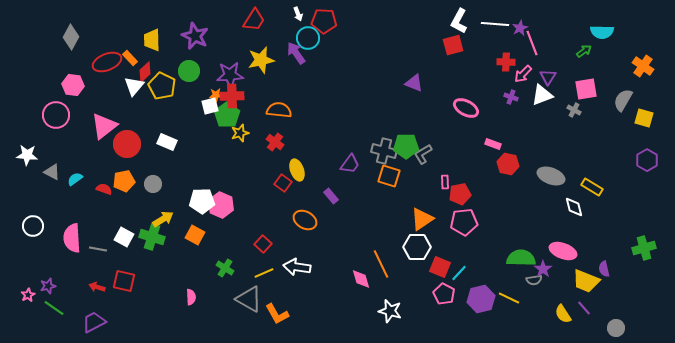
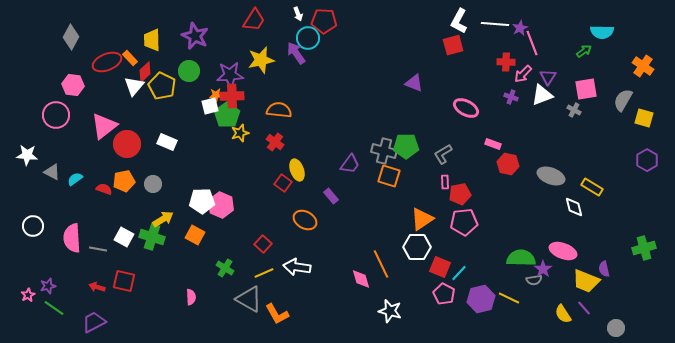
gray L-shape at (423, 154): moved 20 px right
